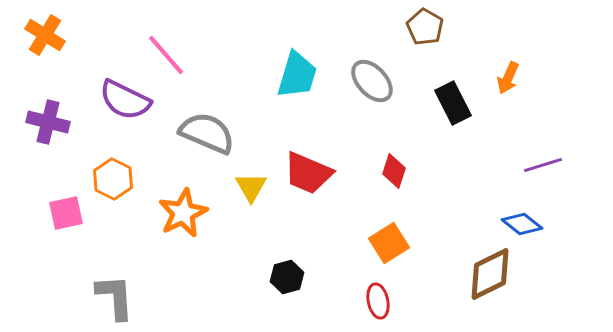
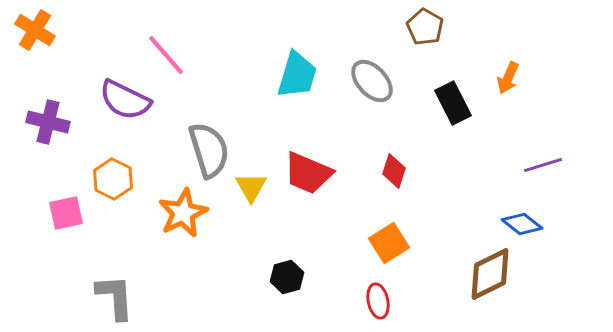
orange cross: moved 10 px left, 5 px up
gray semicircle: moved 2 px right, 17 px down; rotated 50 degrees clockwise
